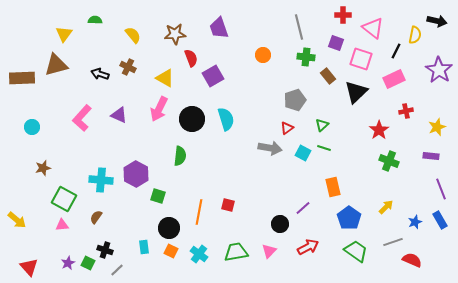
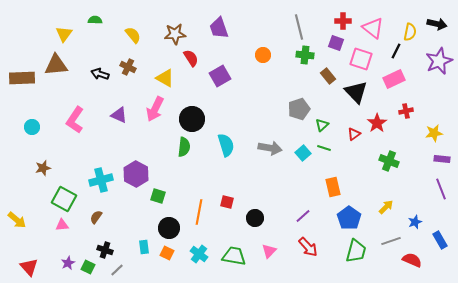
red cross at (343, 15): moved 6 px down
black arrow at (437, 21): moved 3 px down
yellow semicircle at (415, 35): moved 5 px left, 3 px up
green cross at (306, 57): moved 1 px left, 2 px up
red semicircle at (191, 58): rotated 12 degrees counterclockwise
brown triangle at (56, 65): rotated 10 degrees clockwise
purple star at (439, 70): moved 9 px up; rotated 16 degrees clockwise
purple square at (213, 76): moved 7 px right
black triangle at (356, 92): rotated 30 degrees counterclockwise
gray pentagon at (295, 100): moved 4 px right, 9 px down
pink arrow at (159, 109): moved 4 px left
pink L-shape at (82, 118): moved 7 px left, 2 px down; rotated 8 degrees counterclockwise
cyan semicircle at (226, 119): moved 26 px down
yellow star at (437, 127): moved 3 px left, 6 px down; rotated 12 degrees clockwise
red triangle at (287, 128): moved 67 px right, 6 px down
red star at (379, 130): moved 2 px left, 7 px up
cyan square at (303, 153): rotated 21 degrees clockwise
green semicircle at (180, 156): moved 4 px right, 9 px up
purple rectangle at (431, 156): moved 11 px right, 3 px down
cyan cross at (101, 180): rotated 20 degrees counterclockwise
red square at (228, 205): moved 1 px left, 3 px up
purple line at (303, 208): moved 8 px down
blue rectangle at (440, 220): moved 20 px down
black circle at (280, 224): moved 25 px left, 6 px up
gray line at (393, 242): moved 2 px left, 1 px up
red arrow at (308, 247): rotated 75 degrees clockwise
orange square at (171, 251): moved 4 px left, 2 px down
green trapezoid at (356, 251): rotated 70 degrees clockwise
green trapezoid at (236, 252): moved 2 px left, 4 px down; rotated 20 degrees clockwise
green square at (88, 263): moved 4 px down
